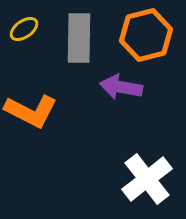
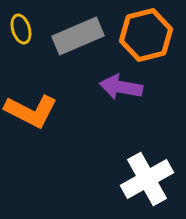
yellow ellipse: moved 3 px left; rotated 72 degrees counterclockwise
gray rectangle: moved 1 px left, 2 px up; rotated 66 degrees clockwise
white cross: rotated 9 degrees clockwise
